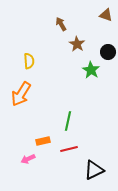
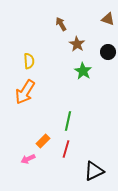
brown triangle: moved 2 px right, 4 px down
green star: moved 8 px left, 1 px down
orange arrow: moved 4 px right, 2 px up
orange rectangle: rotated 32 degrees counterclockwise
red line: moved 3 px left; rotated 60 degrees counterclockwise
black triangle: moved 1 px down
